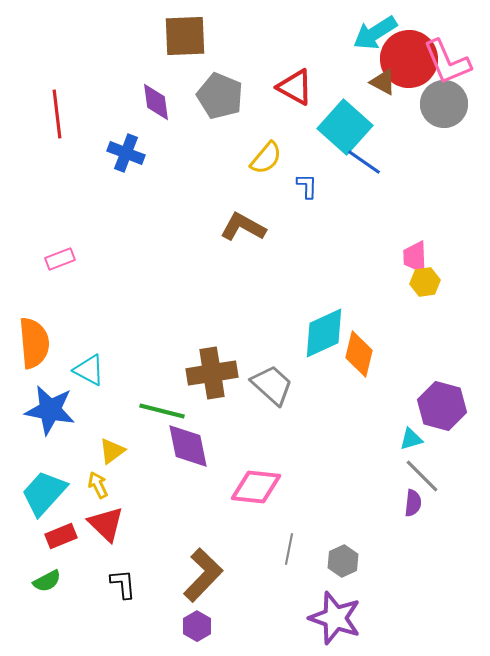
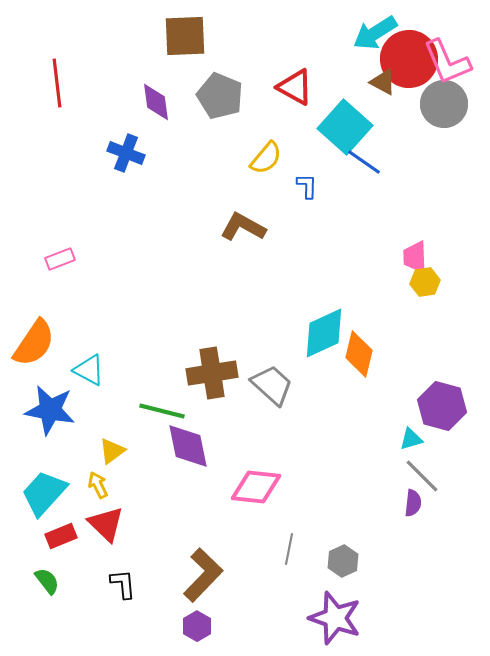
red line at (57, 114): moved 31 px up
orange semicircle at (34, 343): rotated 39 degrees clockwise
green semicircle at (47, 581): rotated 100 degrees counterclockwise
